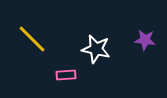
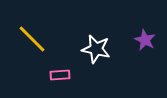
purple star: rotated 20 degrees clockwise
pink rectangle: moved 6 px left
